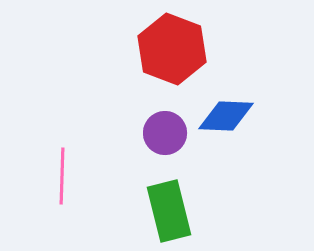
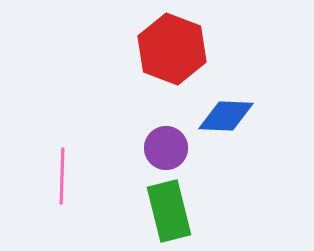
purple circle: moved 1 px right, 15 px down
